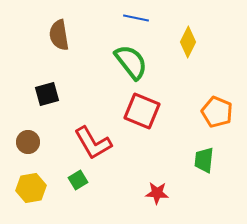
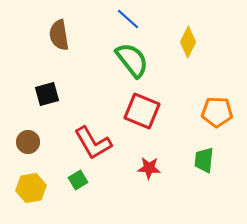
blue line: moved 8 px left, 1 px down; rotated 30 degrees clockwise
green semicircle: moved 1 px right, 2 px up
orange pentagon: rotated 20 degrees counterclockwise
red star: moved 8 px left, 25 px up
